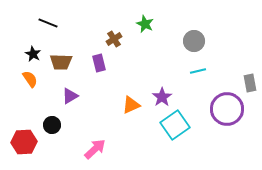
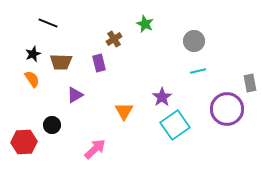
black star: rotated 21 degrees clockwise
orange semicircle: moved 2 px right
purple triangle: moved 5 px right, 1 px up
orange triangle: moved 7 px left, 6 px down; rotated 36 degrees counterclockwise
